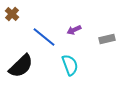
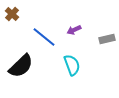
cyan semicircle: moved 2 px right
